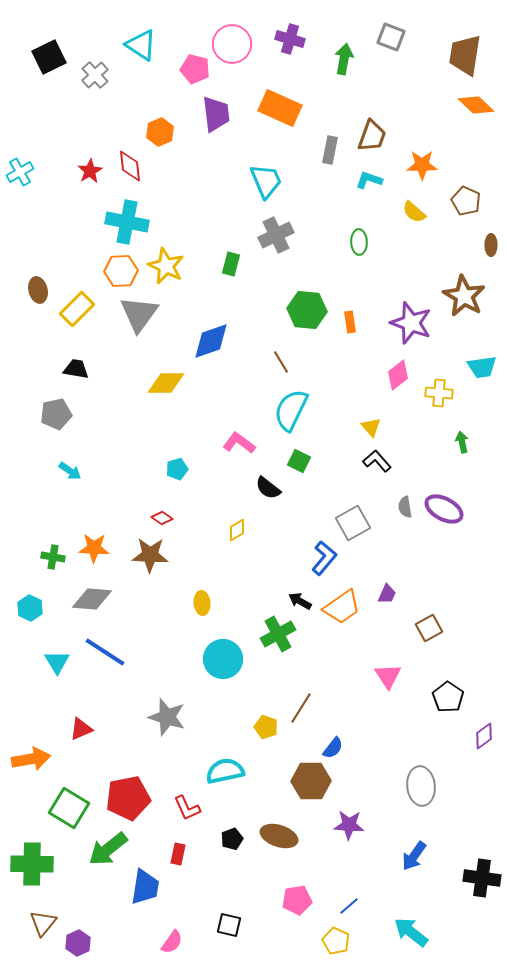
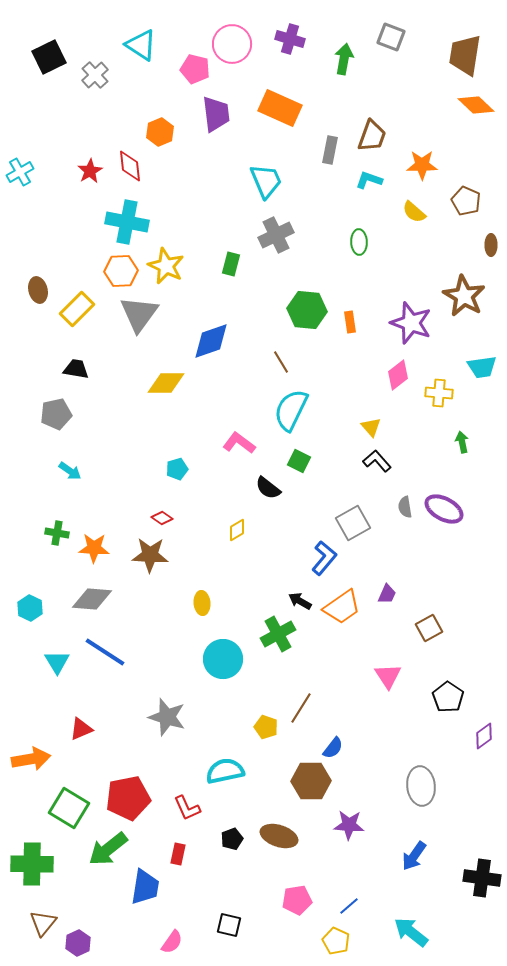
green cross at (53, 557): moved 4 px right, 24 px up
